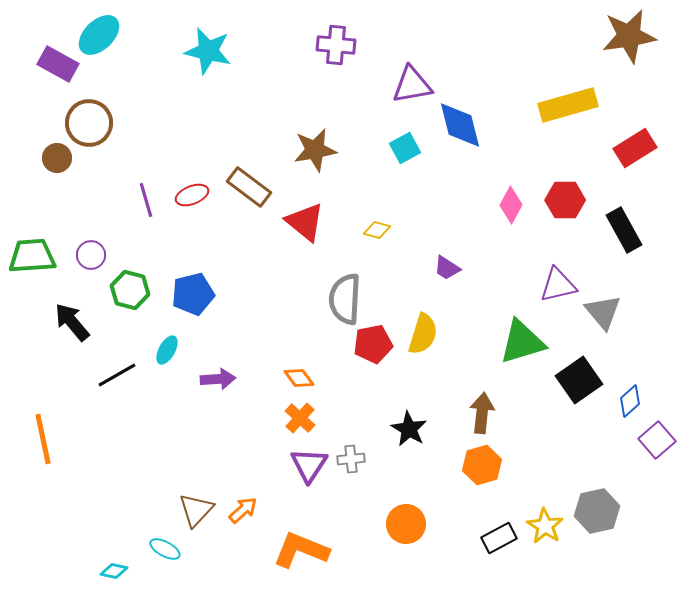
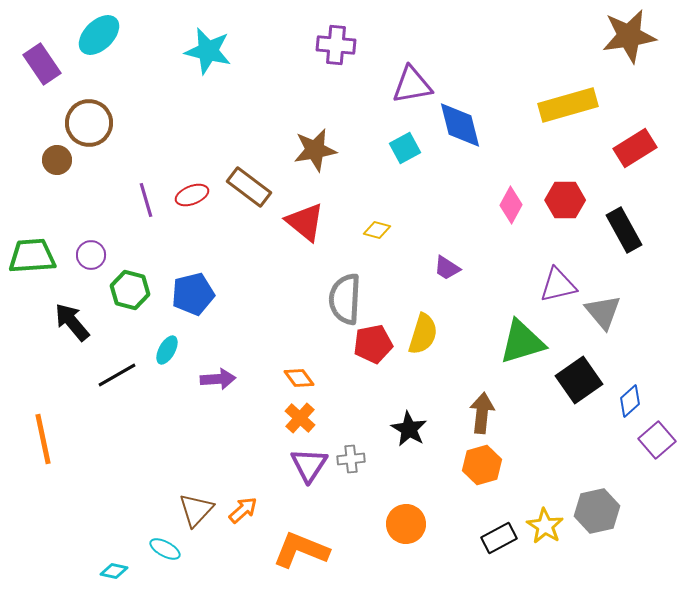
purple rectangle at (58, 64): moved 16 px left; rotated 27 degrees clockwise
brown circle at (57, 158): moved 2 px down
